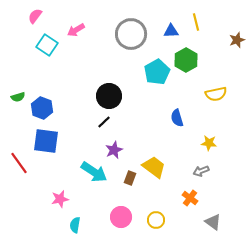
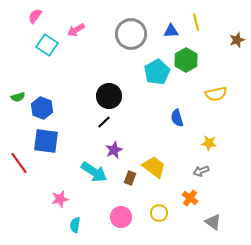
yellow circle: moved 3 px right, 7 px up
